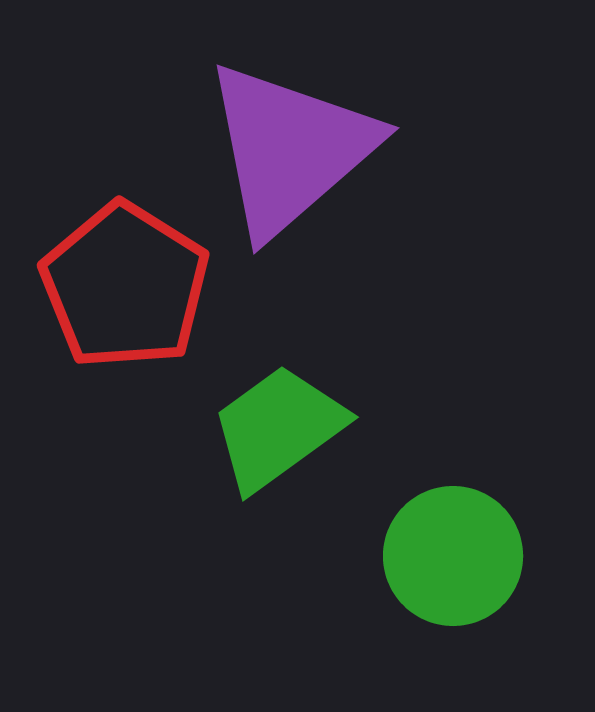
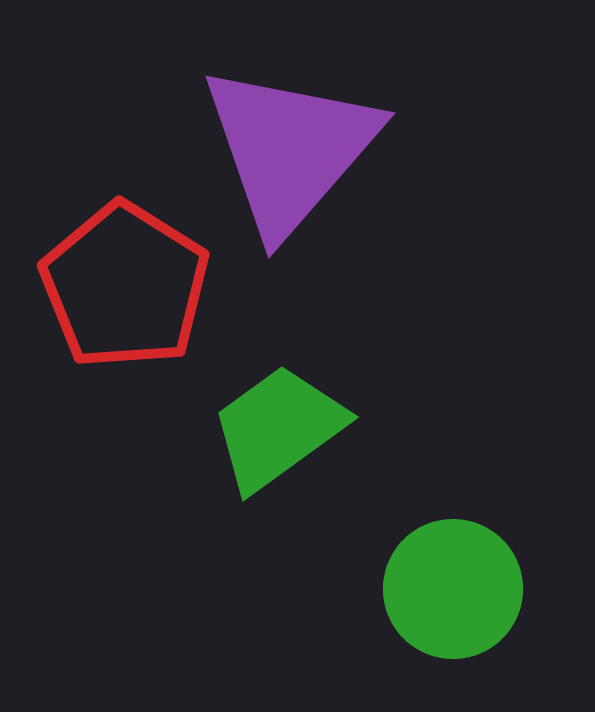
purple triangle: rotated 8 degrees counterclockwise
green circle: moved 33 px down
